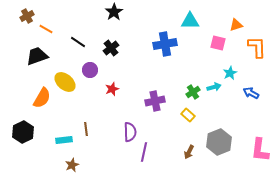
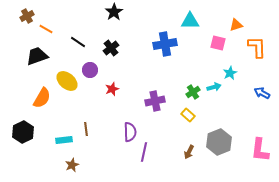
yellow ellipse: moved 2 px right, 1 px up
blue arrow: moved 11 px right
